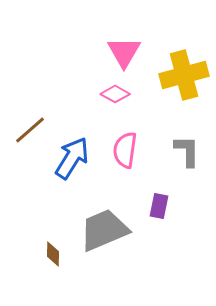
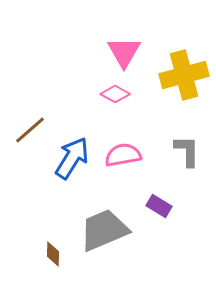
pink semicircle: moved 2 px left, 5 px down; rotated 72 degrees clockwise
purple rectangle: rotated 70 degrees counterclockwise
